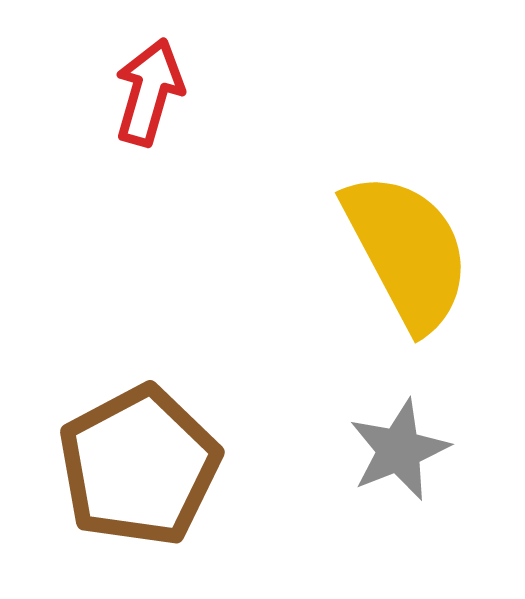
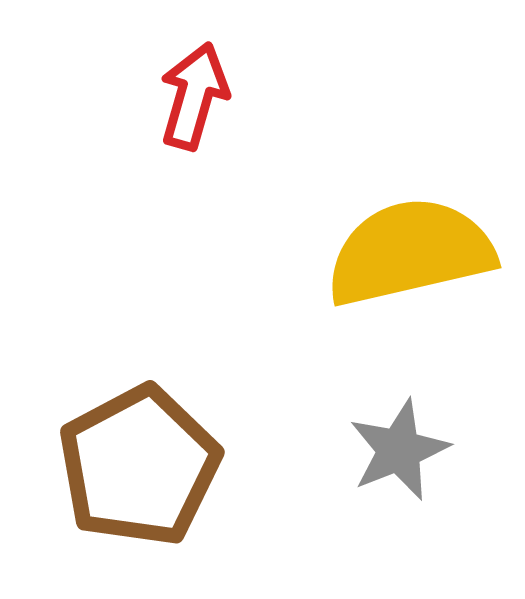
red arrow: moved 45 px right, 4 px down
yellow semicircle: moved 3 px right, 1 px down; rotated 75 degrees counterclockwise
